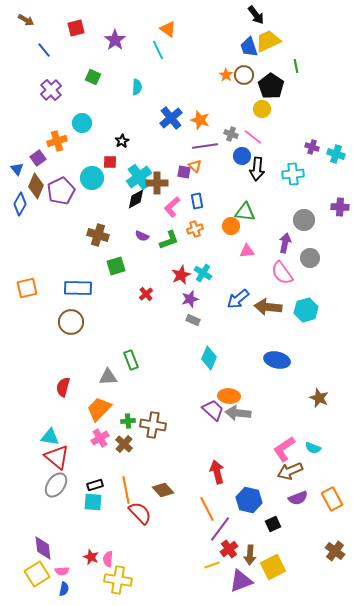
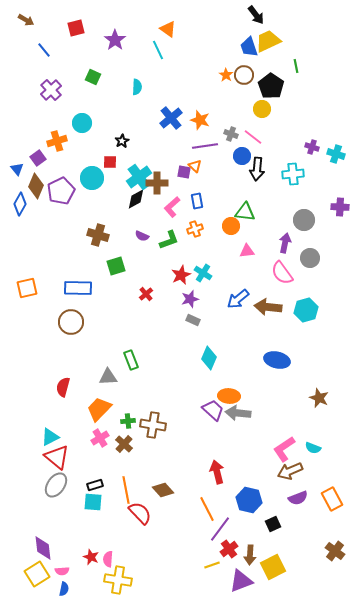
cyan triangle at (50, 437): rotated 36 degrees counterclockwise
